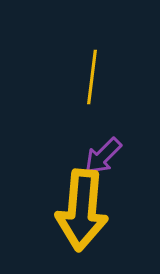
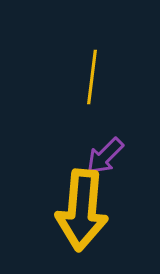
purple arrow: moved 2 px right
